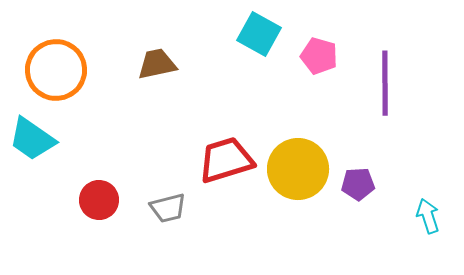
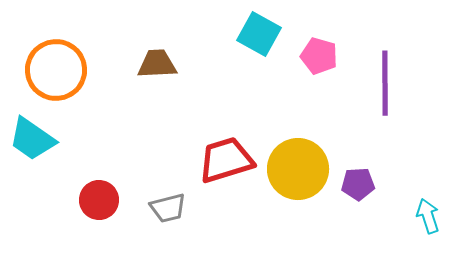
brown trapezoid: rotated 9 degrees clockwise
